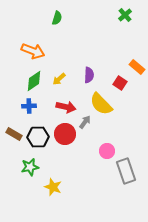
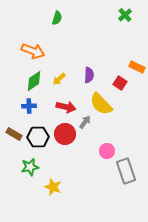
orange rectangle: rotated 14 degrees counterclockwise
